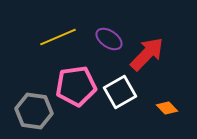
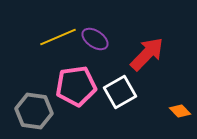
purple ellipse: moved 14 px left
orange diamond: moved 13 px right, 3 px down
